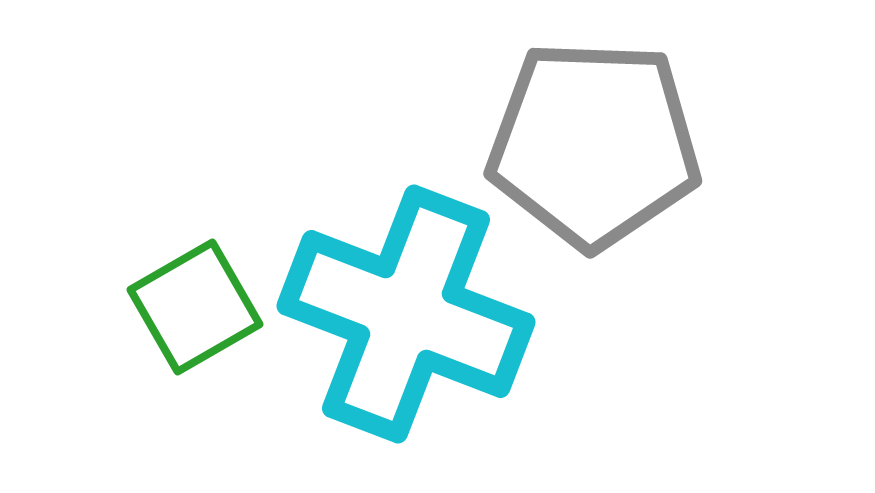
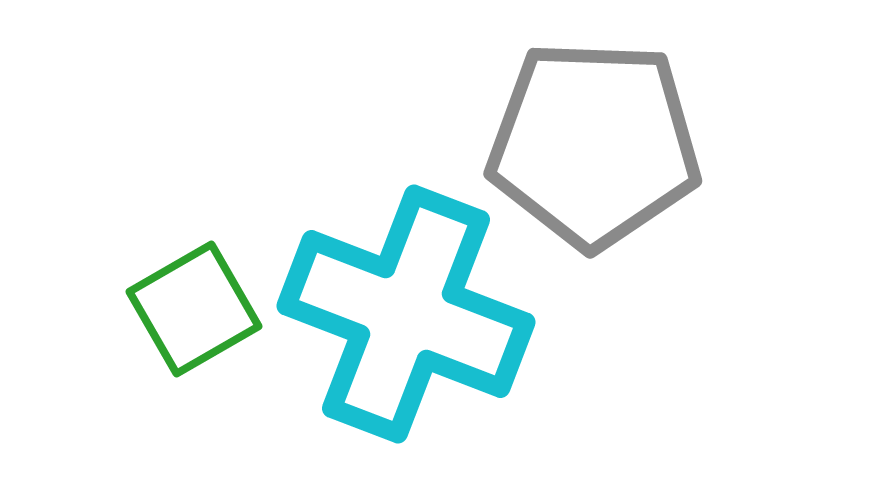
green square: moved 1 px left, 2 px down
